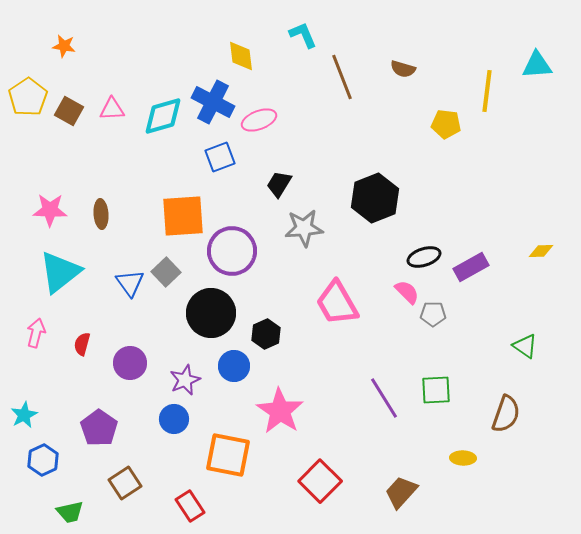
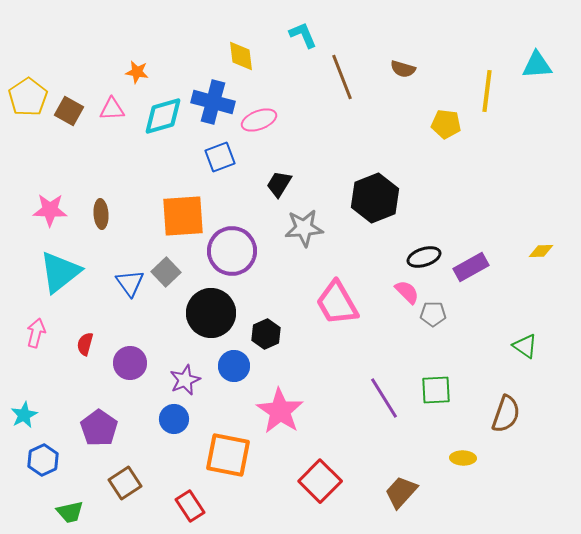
orange star at (64, 46): moved 73 px right, 26 px down
blue cross at (213, 102): rotated 12 degrees counterclockwise
red semicircle at (82, 344): moved 3 px right
